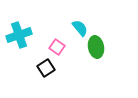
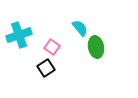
pink square: moved 5 px left
